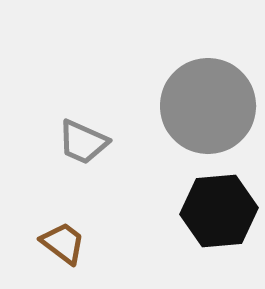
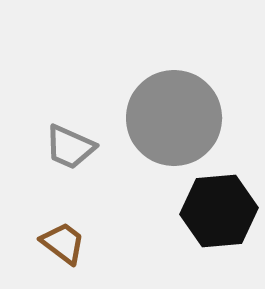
gray circle: moved 34 px left, 12 px down
gray trapezoid: moved 13 px left, 5 px down
